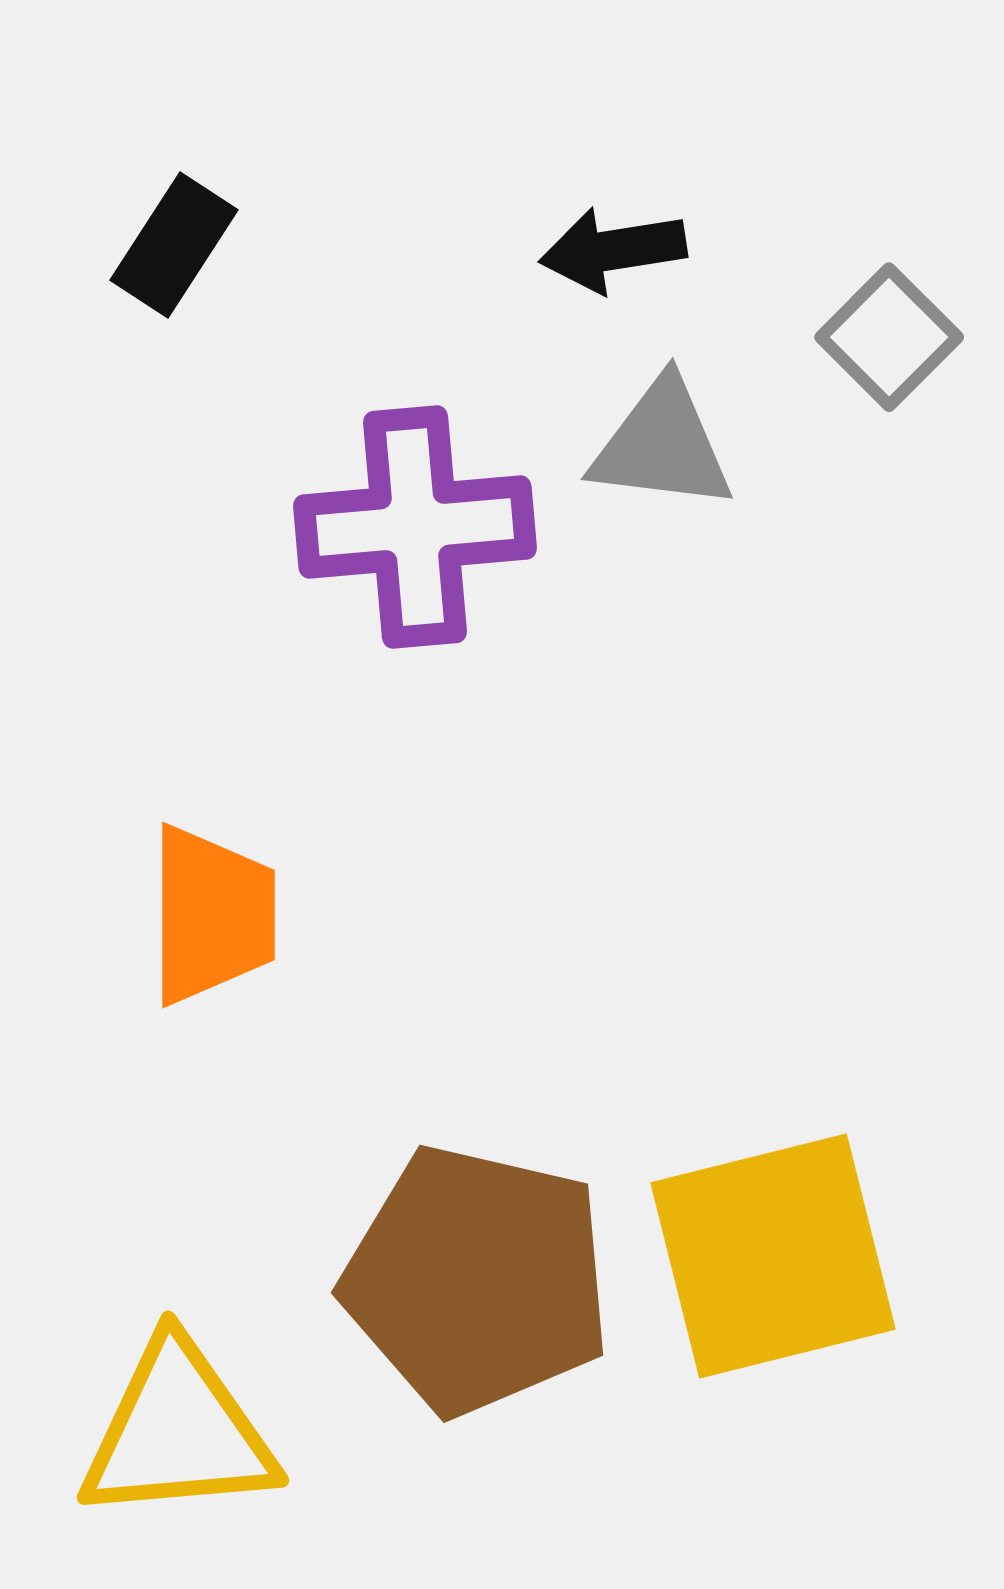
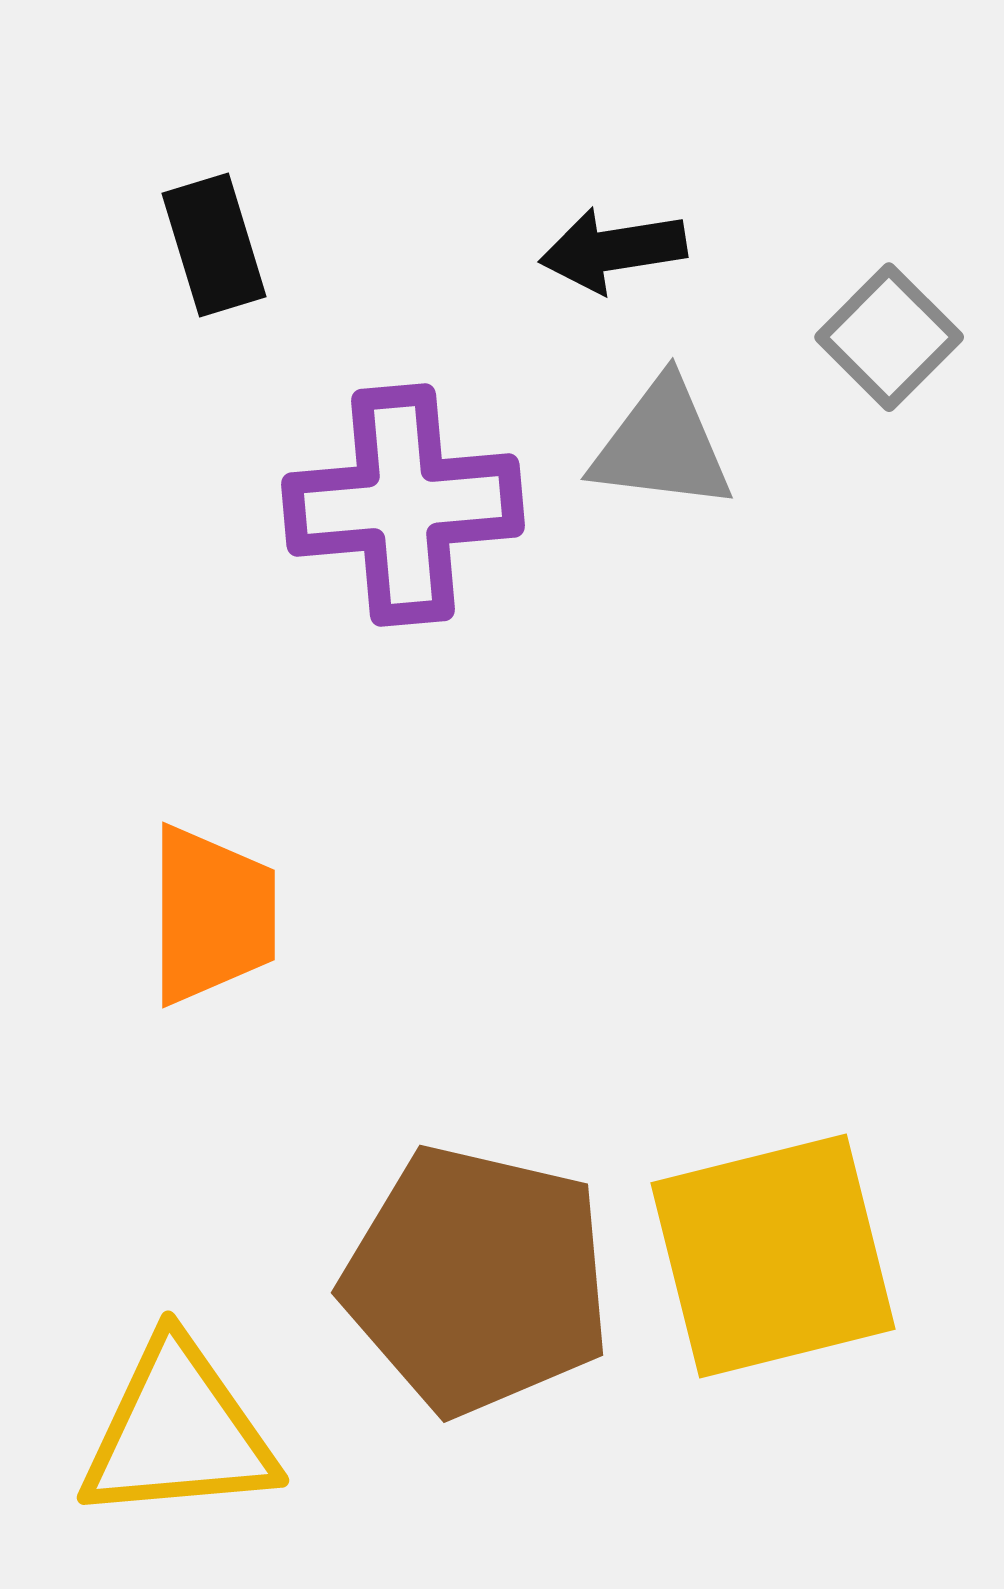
black rectangle: moved 40 px right; rotated 50 degrees counterclockwise
purple cross: moved 12 px left, 22 px up
